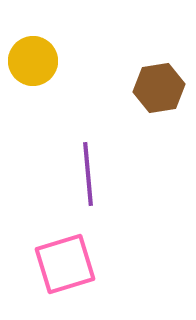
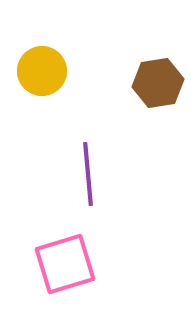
yellow circle: moved 9 px right, 10 px down
brown hexagon: moved 1 px left, 5 px up
